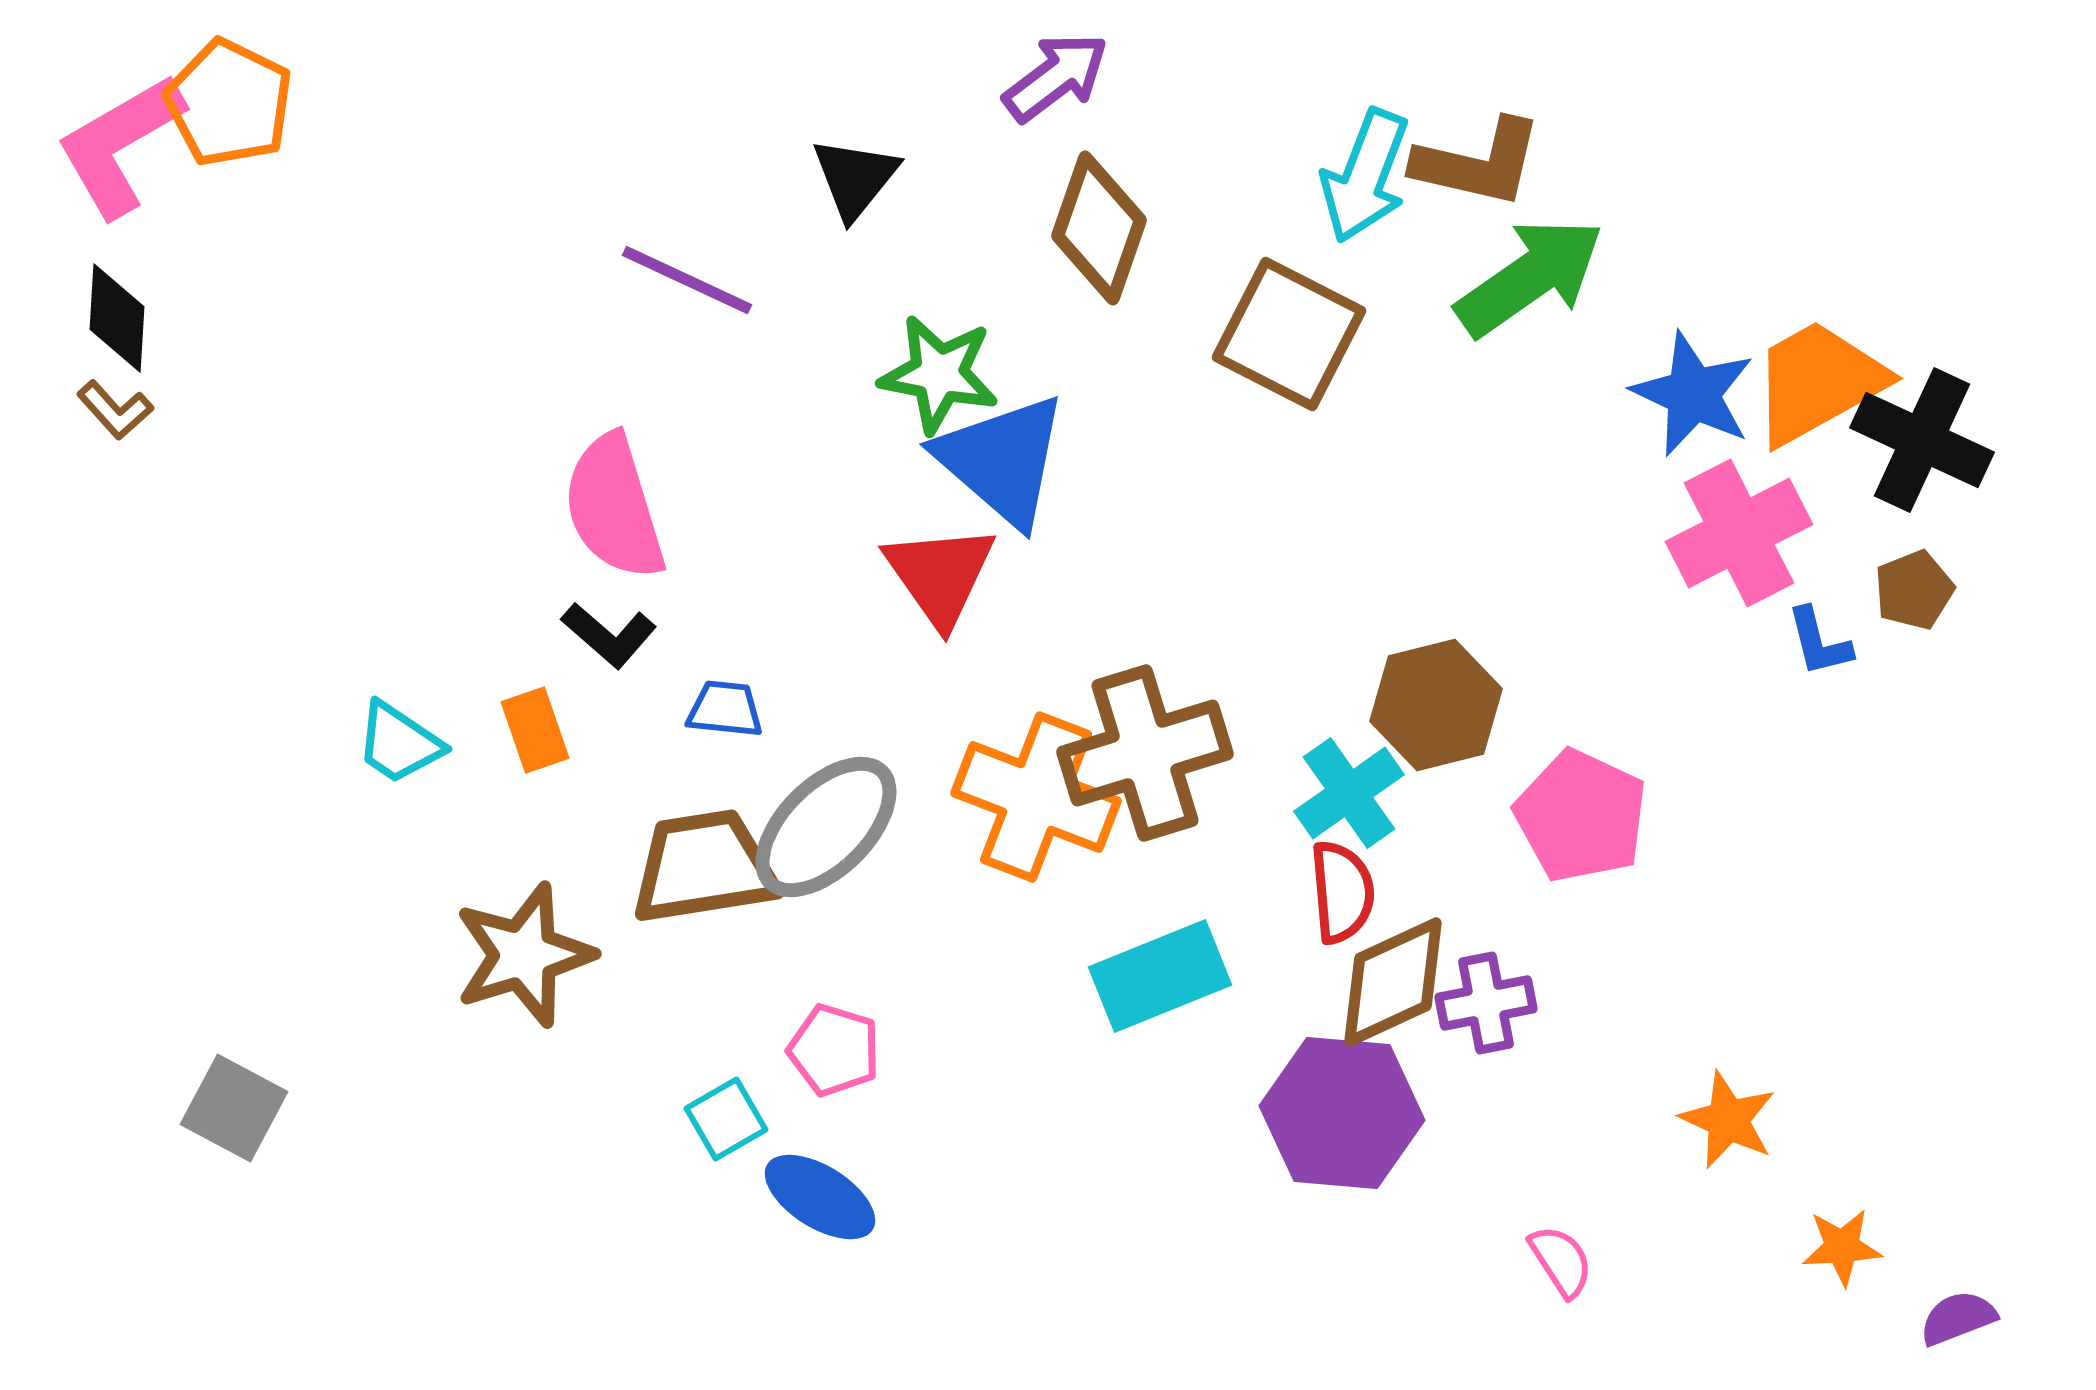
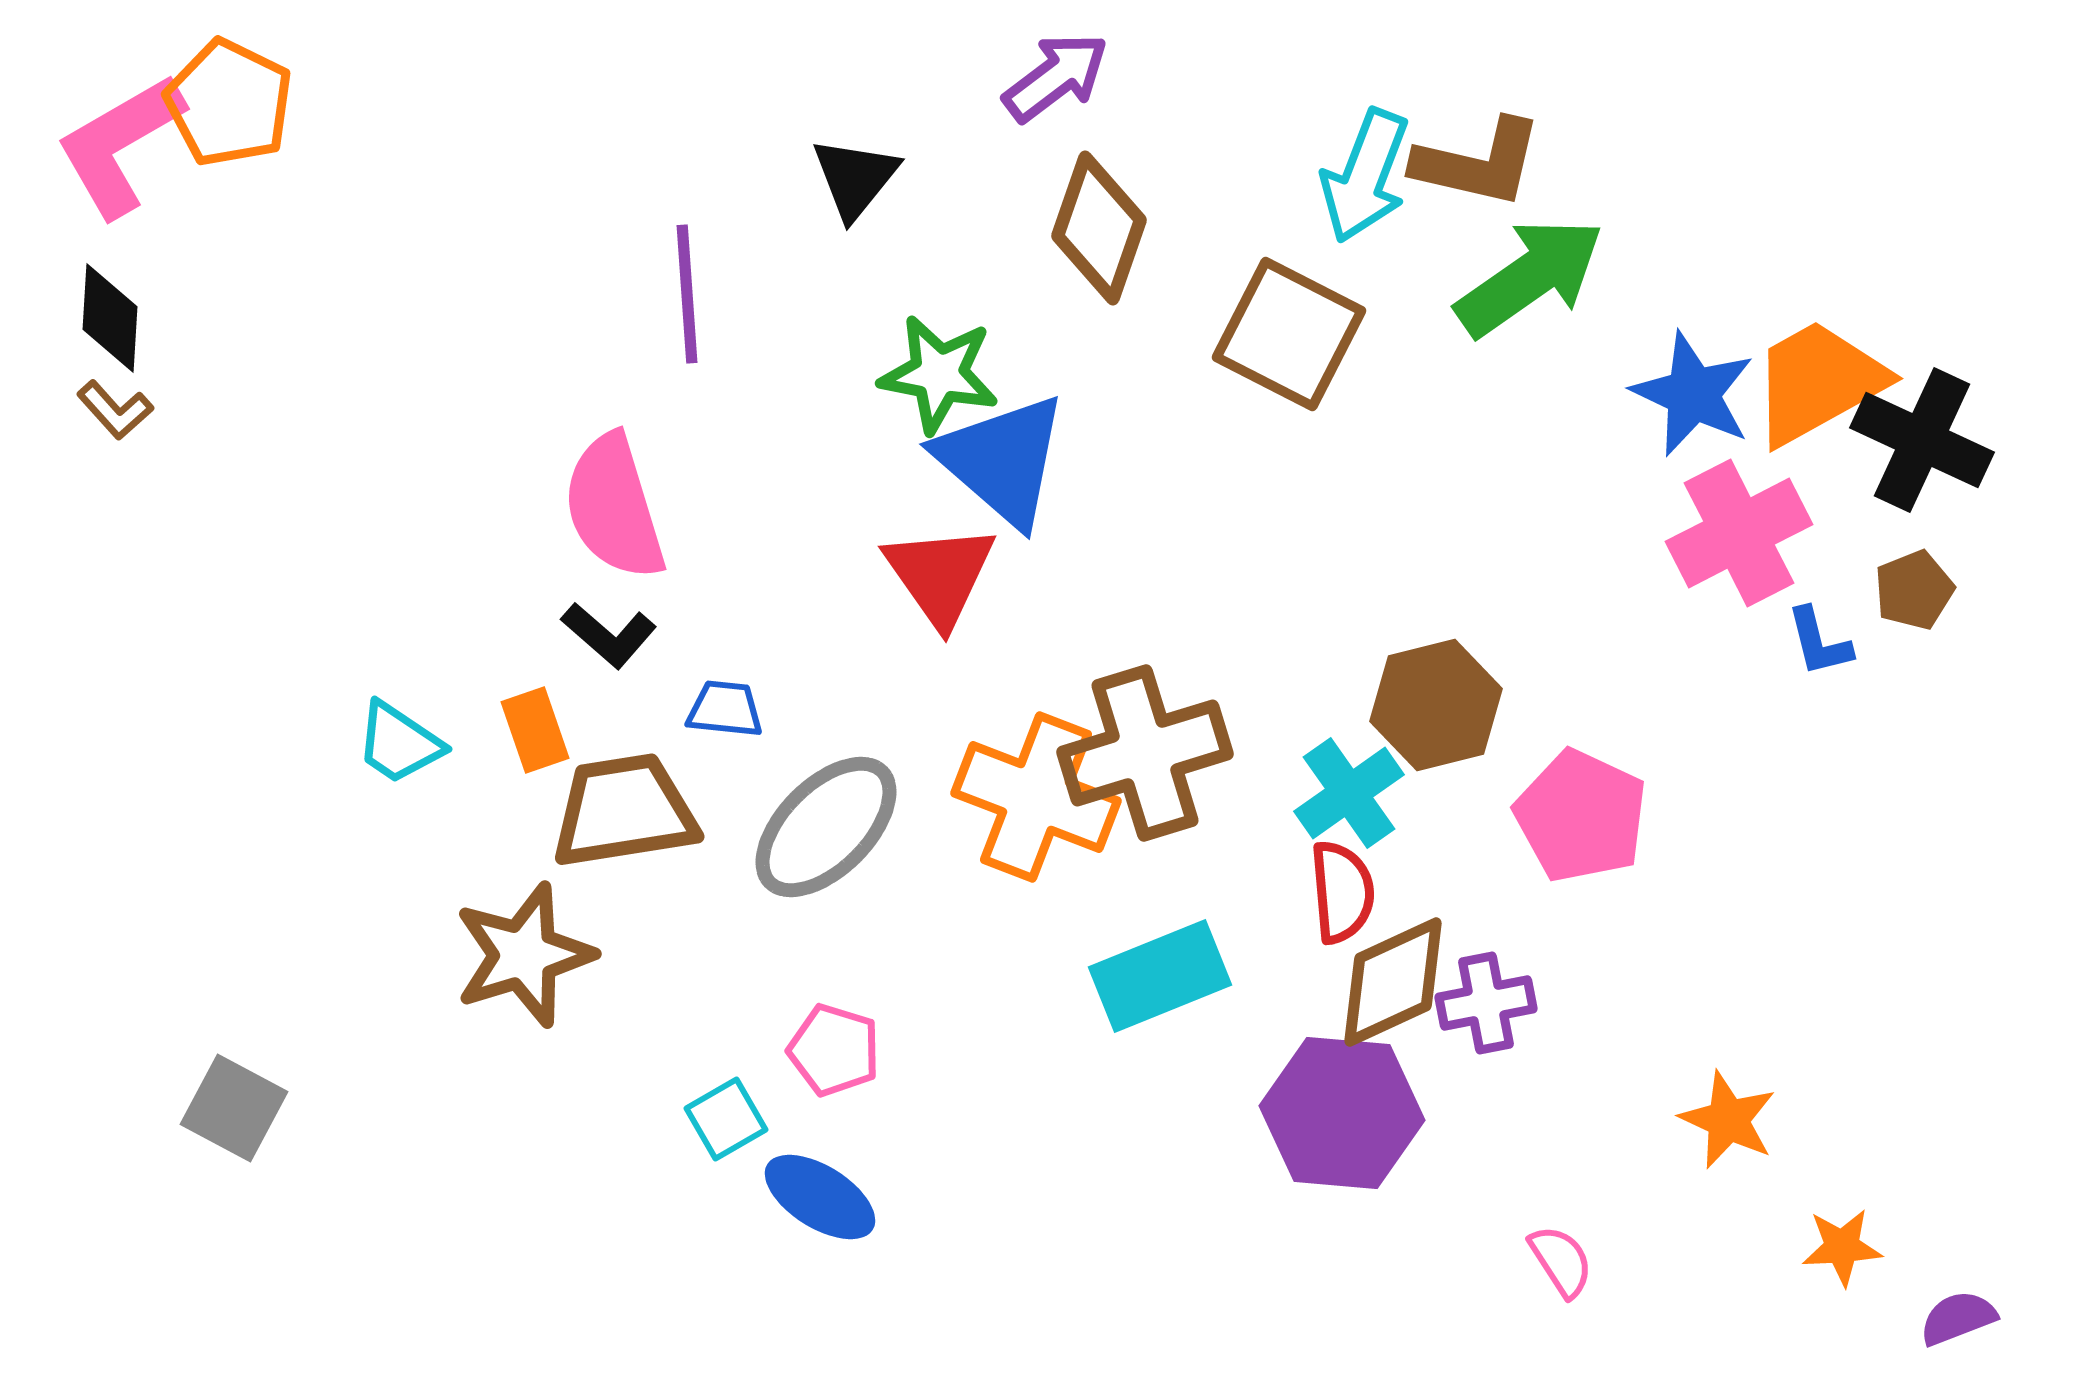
purple line at (687, 280): moved 14 px down; rotated 61 degrees clockwise
black diamond at (117, 318): moved 7 px left
brown trapezoid at (704, 867): moved 80 px left, 56 px up
